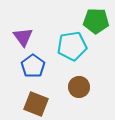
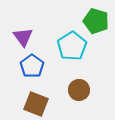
green pentagon: rotated 15 degrees clockwise
cyan pentagon: rotated 24 degrees counterclockwise
blue pentagon: moved 1 px left
brown circle: moved 3 px down
